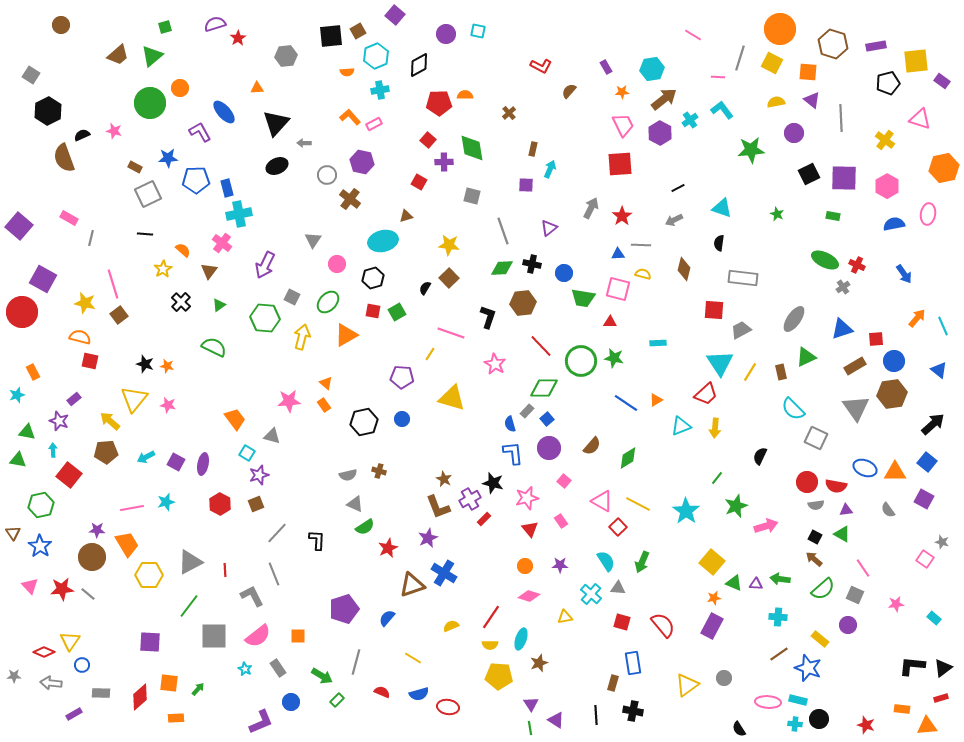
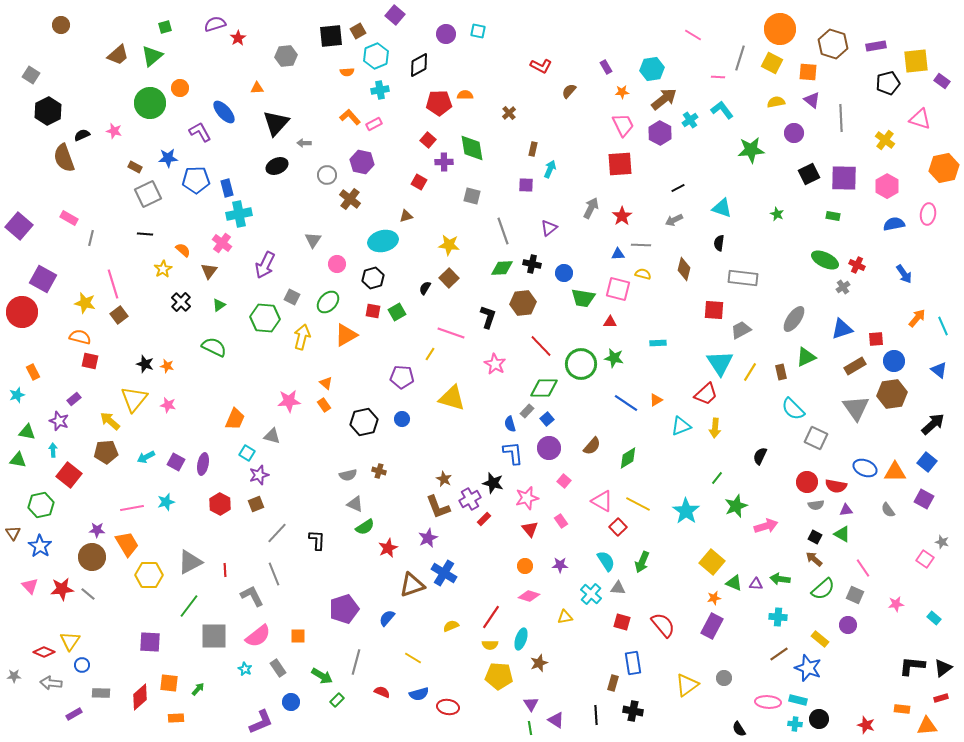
green circle at (581, 361): moved 3 px down
orange trapezoid at (235, 419): rotated 60 degrees clockwise
